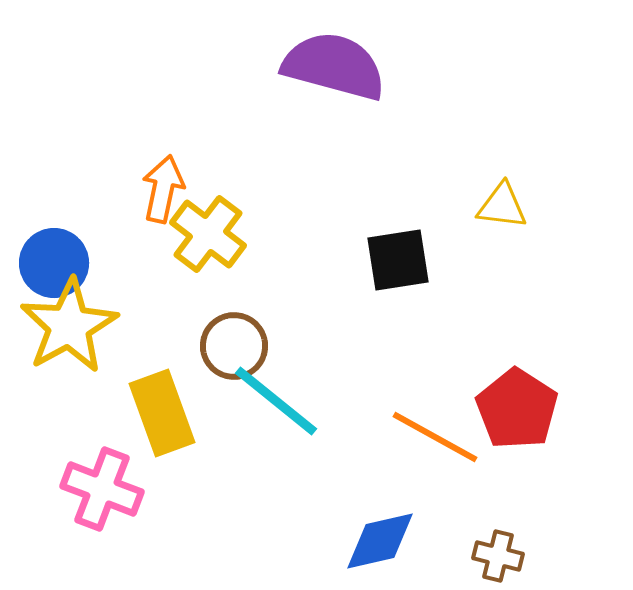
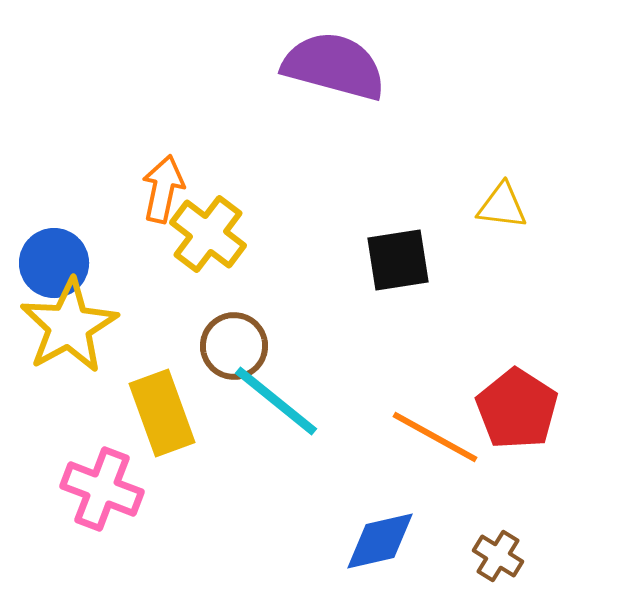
brown cross: rotated 18 degrees clockwise
